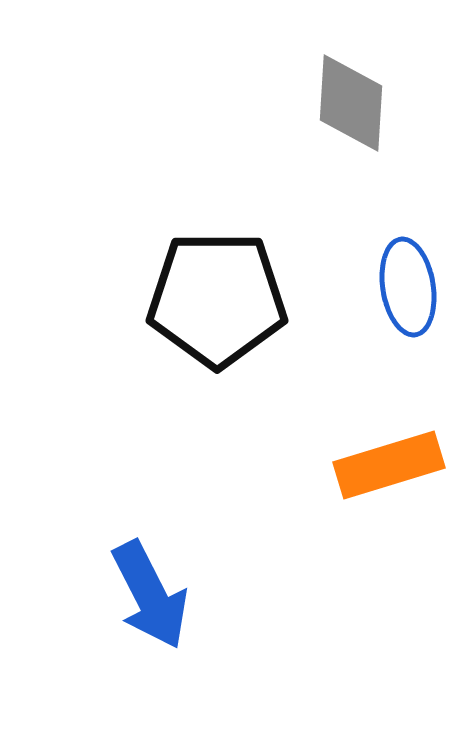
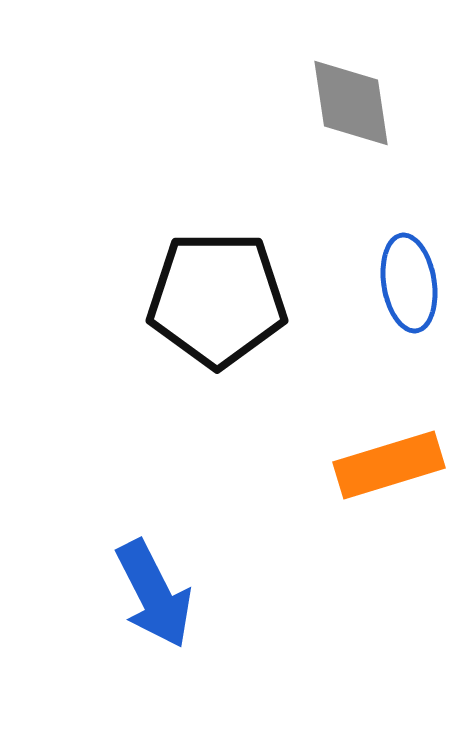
gray diamond: rotated 12 degrees counterclockwise
blue ellipse: moved 1 px right, 4 px up
blue arrow: moved 4 px right, 1 px up
